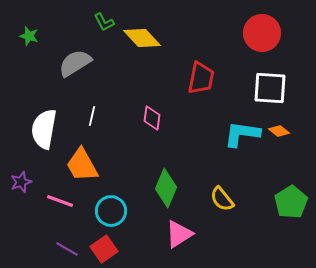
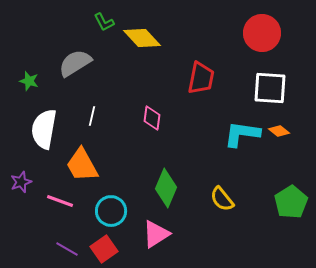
green star: moved 45 px down
pink triangle: moved 23 px left
